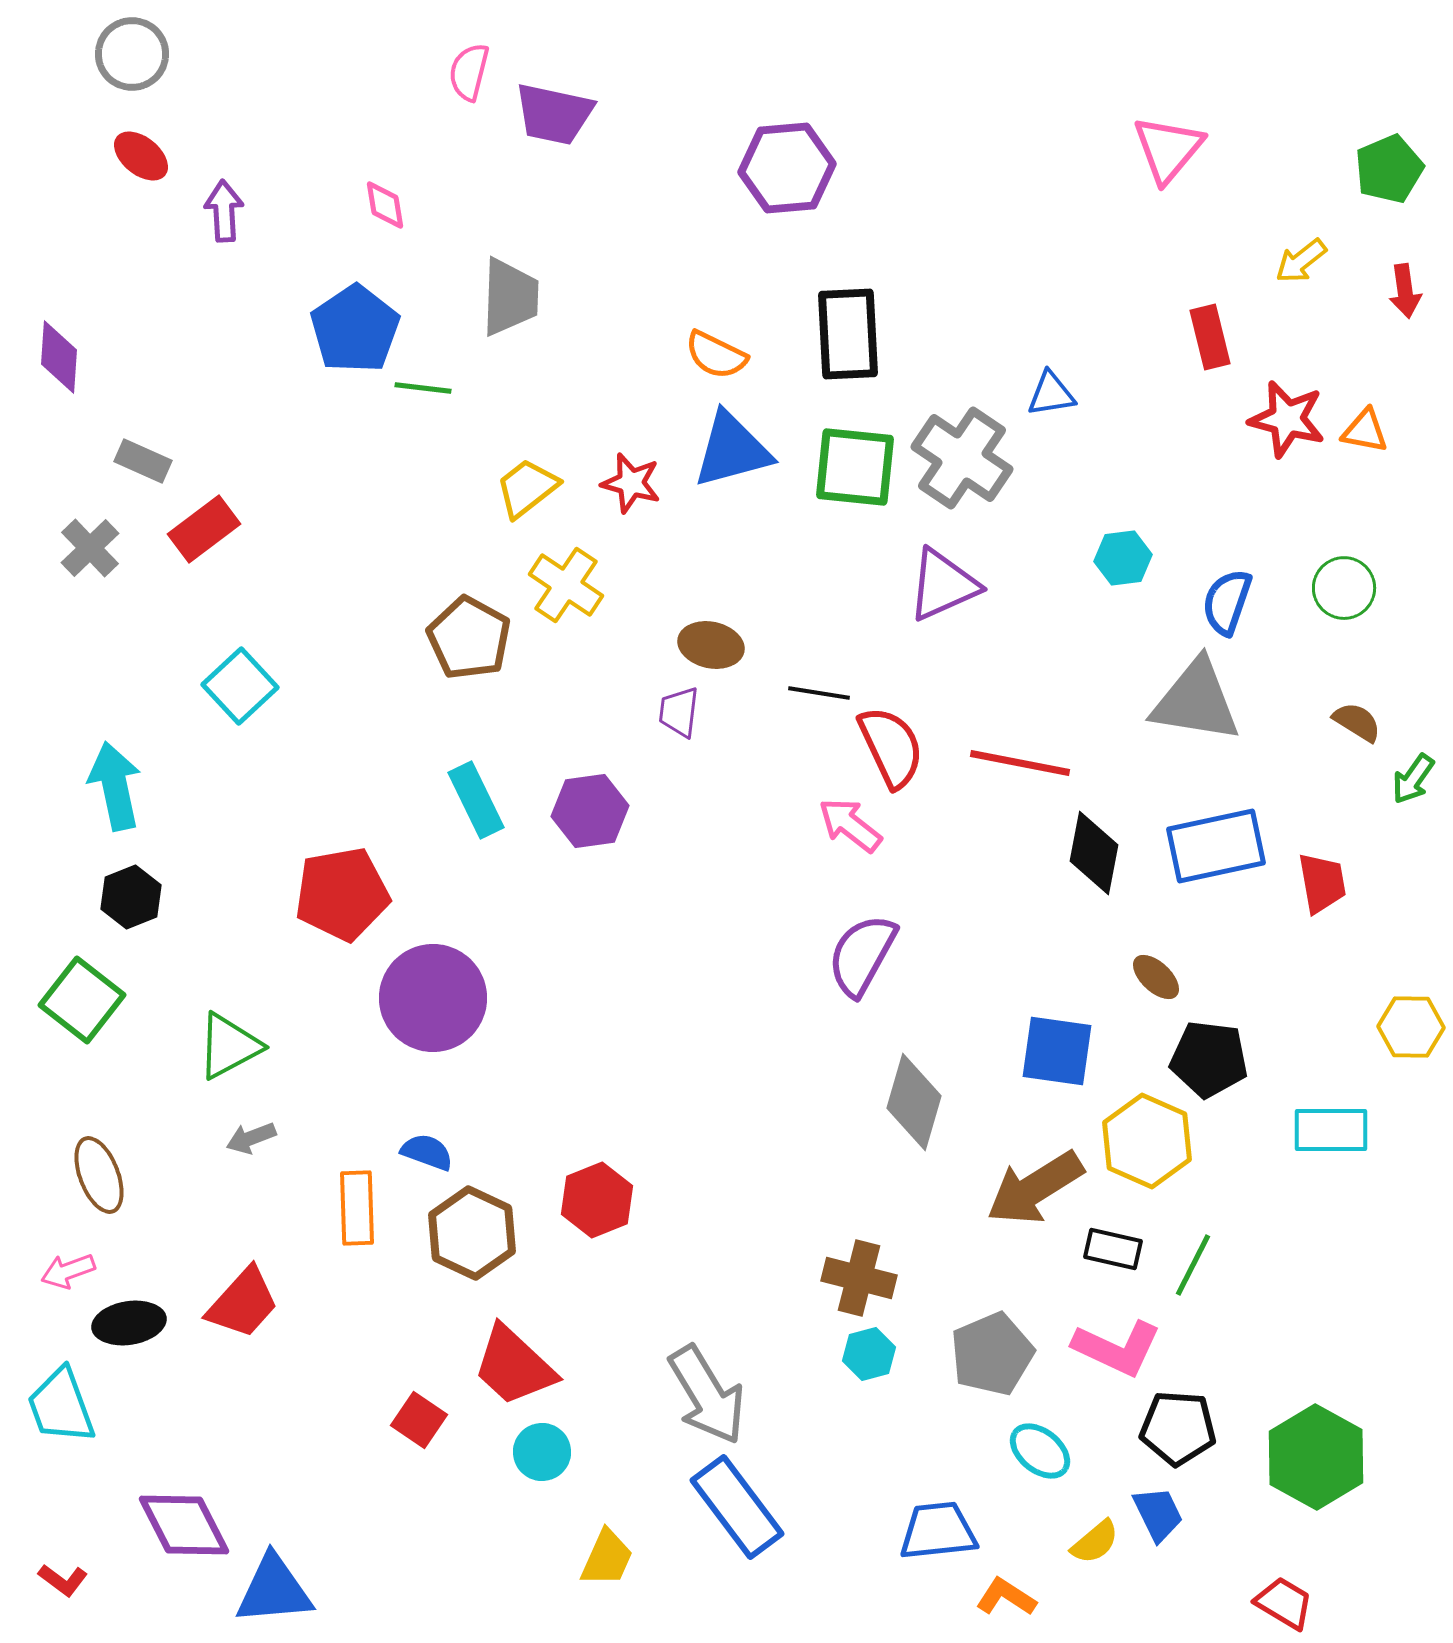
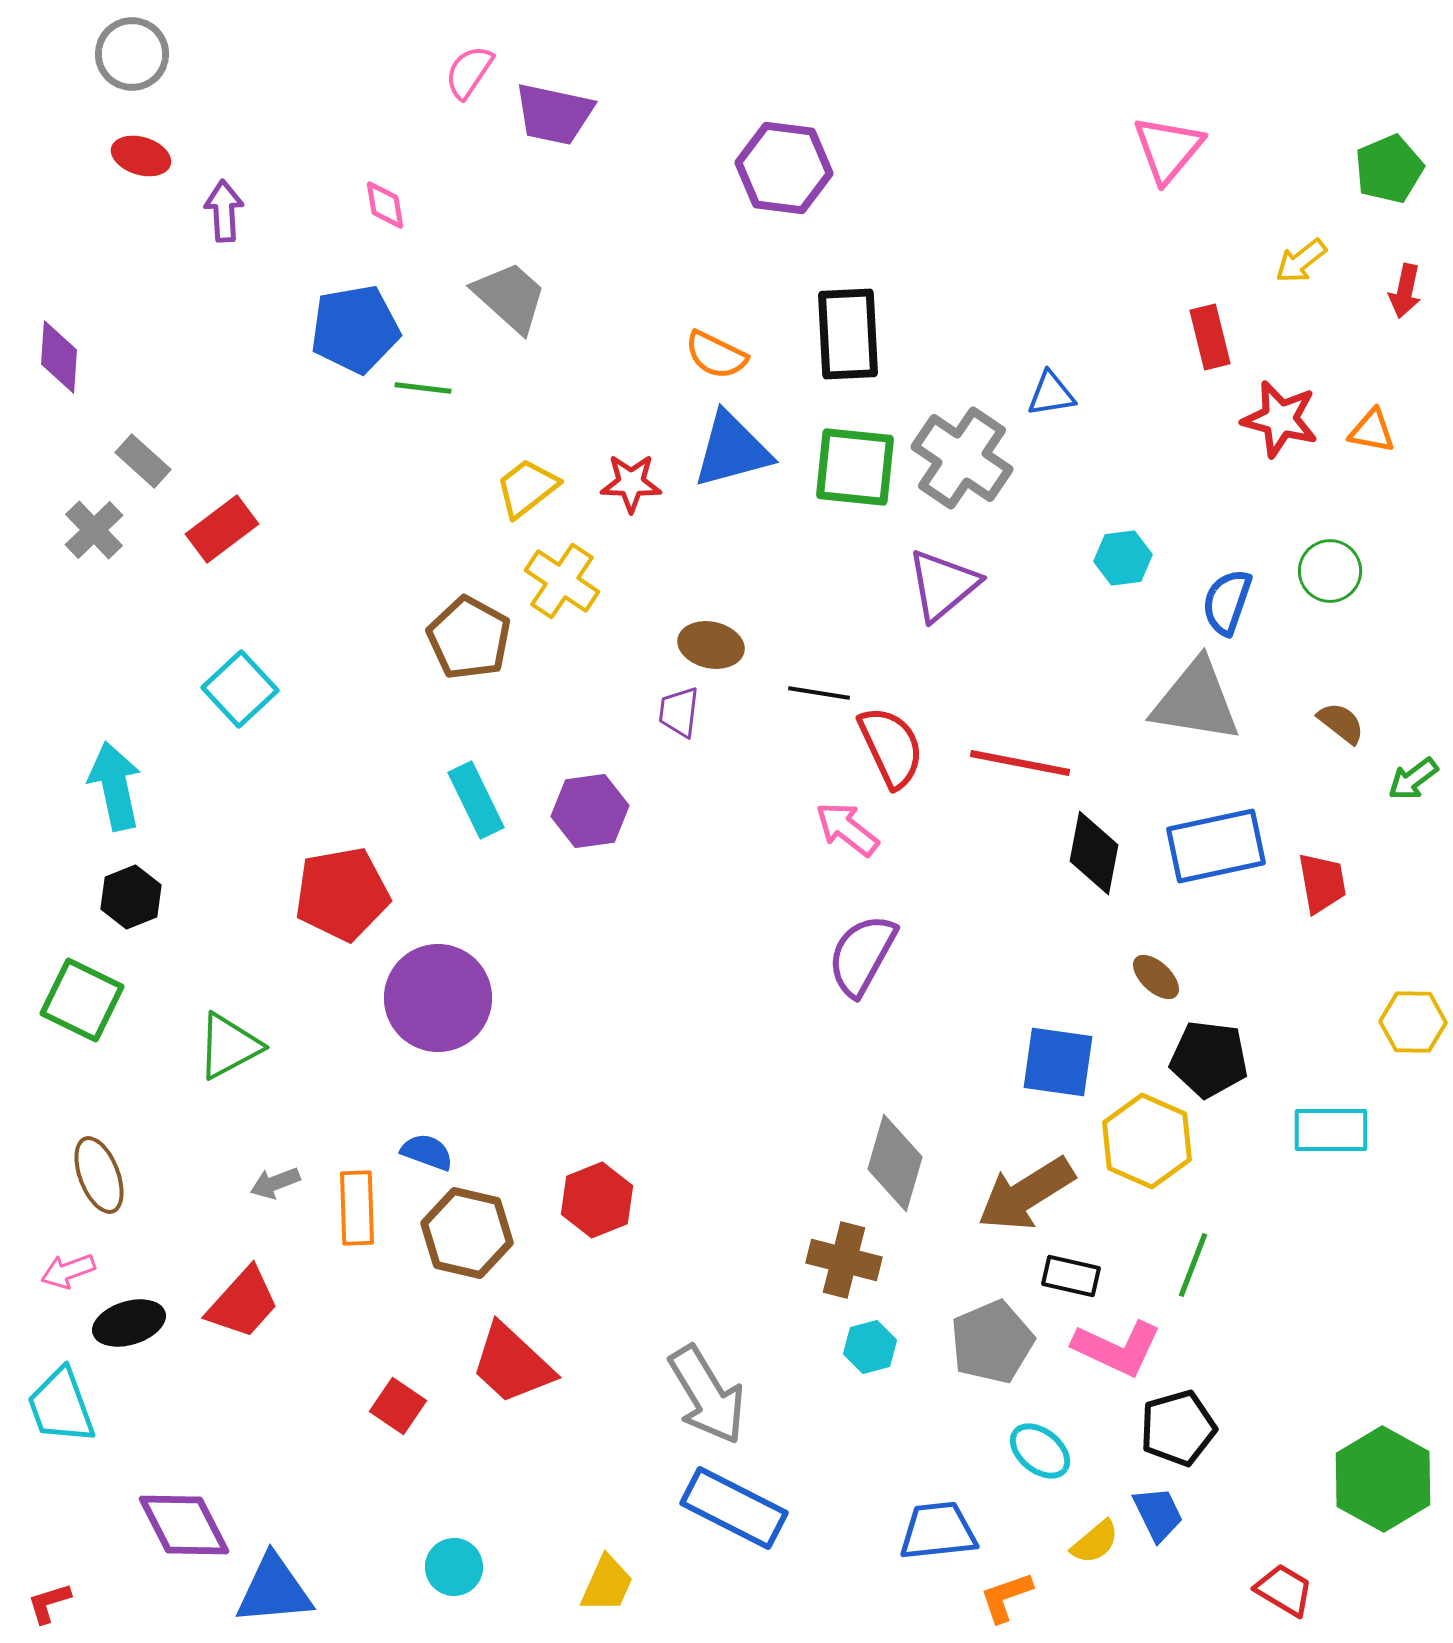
pink semicircle at (469, 72): rotated 20 degrees clockwise
red ellipse at (141, 156): rotated 22 degrees counterclockwise
purple hexagon at (787, 168): moved 3 px left; rotated 12 degrees clockwise
red arrow at (1405, 291): rotated 20 degrees clockwise
gray trapezoid at (510, 297): rotated 50 degrees counterclockwise
blue pentagon at (355, 329): rotated 24 degrees clockwise
red star at (1287, 419): moved 7 px left
orange triangle at (1365, 431): moved 7 px right
gray rectangle at (143, 461): rotated 18 degrees clockwise
red star at (631, 483): rotated 14 degrees counterclockwise
red rectangle at (204, 529): moved 18 px right
gray cross at (90, 548): moved 4 px right, 18 px up
yellow cross at (566, 585): moved 4 px left, 4 px up
purple triangle at (943, 585): rotated 16 degrees counterclockwise
green circle at (1344, 588): moved 14 px left, 17 px up
cyan square at (240, 686): moved 3 px down
brown semicircle at (1357, 722): moved 16 px left, 1 px down; rotated 6 degrees clockwise
green arrow at (1413, 779): rotated 18 degrees clockwise
pink arrow at (850, 825): moved 3 px left, 4 px down
purple circle at (433, 998): moved 5 px right
green square at (82, 1000): rotated 12 degrees counterclockwise
yellow hexagon at (1411, 1027): moved 2 px right, 5 px up
blue square at (1057, 1051): moved 1 px right, 11 px down
gray diamond at (914, 1102): moved 19 px left, 61 px down
gray arrow at (251, 1138): moved 24 px right, 45 px down
brown arrow at (1035, 1188): moved 9 px left, 6 px down
brown hexagon at (472, 1233): moved 5 px left; rotated 12 degrees counterclockwise
black rectangle at (1113, 1249): moved 42 px left, 27 px down
green line at (1193, 1265): rotated 6 degrees counterclockwise
brown cross at (859, 1278): moved 15 px left, 18 px up
black ellipse at (129, 1323): rotated 8 degrees counterclockwise
cyan hexagon at (869, 1354): moved 1 px right, 7 px up
gray pentagon at (992, 1354): moved 12 px up
red trapezoid at (514, 1366): moved 2 px left, 2 px up
red square at (419, 1420): moved 21 px left, 14 px up
black pentagon at (1178, 1428): rotated 20 degrees counterclockwise
cyan circle at (542, 1452): moved 88 px left, 115 px down
green hexagon at (1316, 1457): moved 67 px right, 22 px down
blue rectangle at (737, 1507): moved 3 px left, 1 px down; rotated 26 degrees counterclockwise
yellow trapezoid at (607, 1558): moved 26 px down
red L-shape at (63, 1580): moved 14 px left, 23 px down; rotated 126 degrees clockwise
orange L-shape at (1006, 1597): rotated 52 degrees counterclockwise
red trapezoid at (1284, 1603): moved 13 px up
